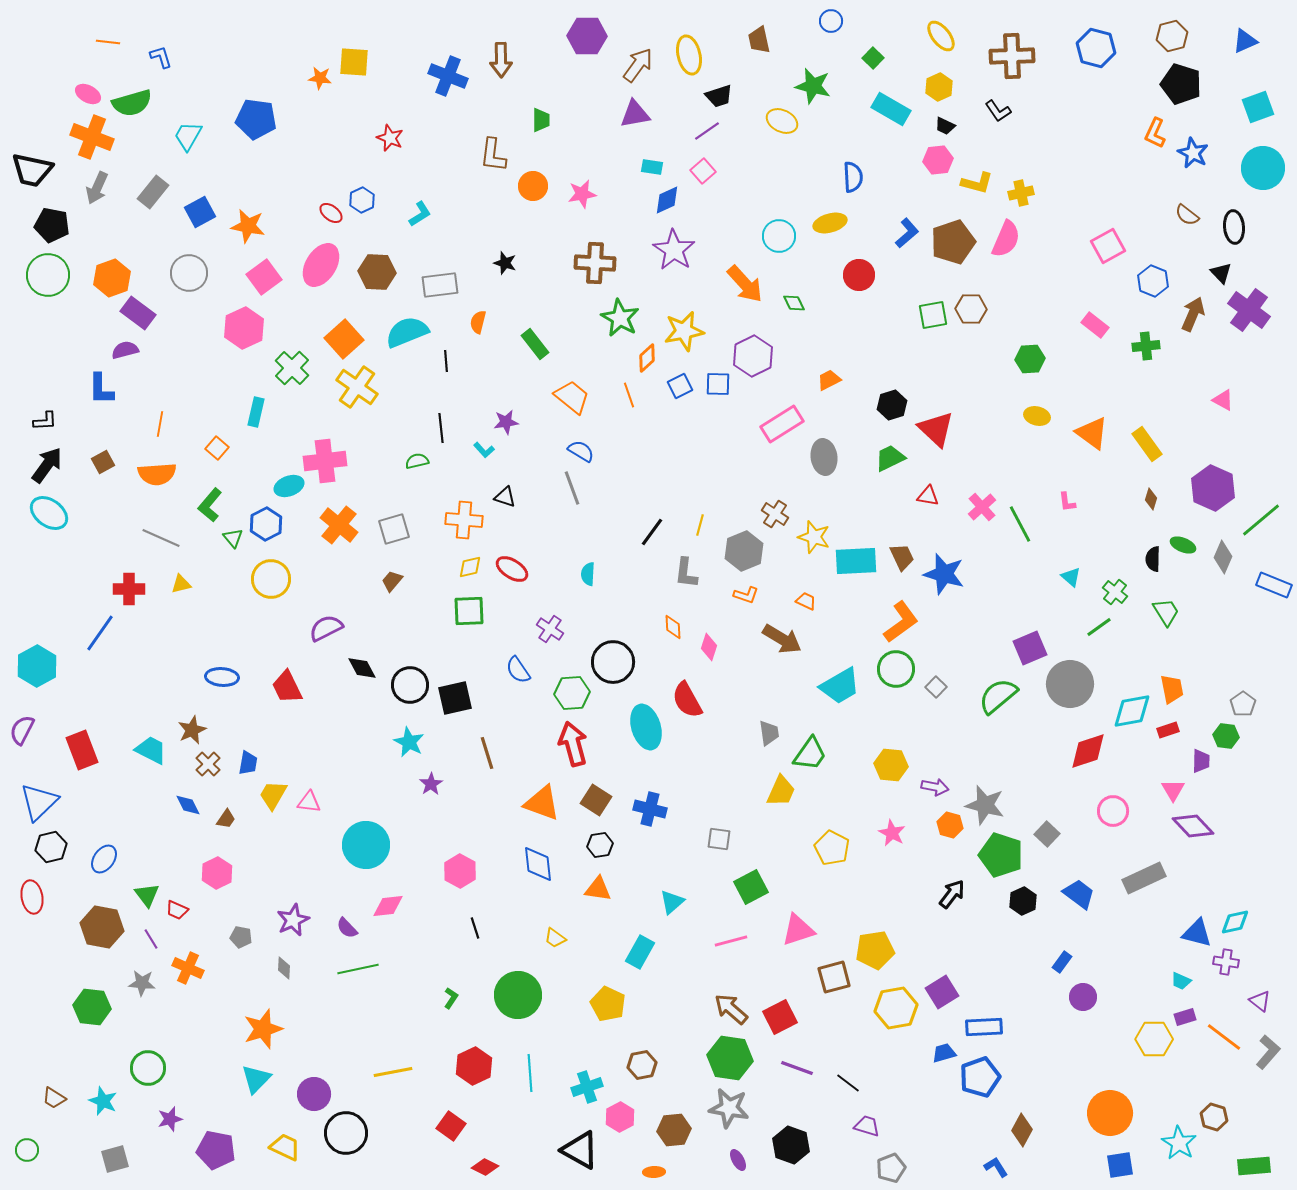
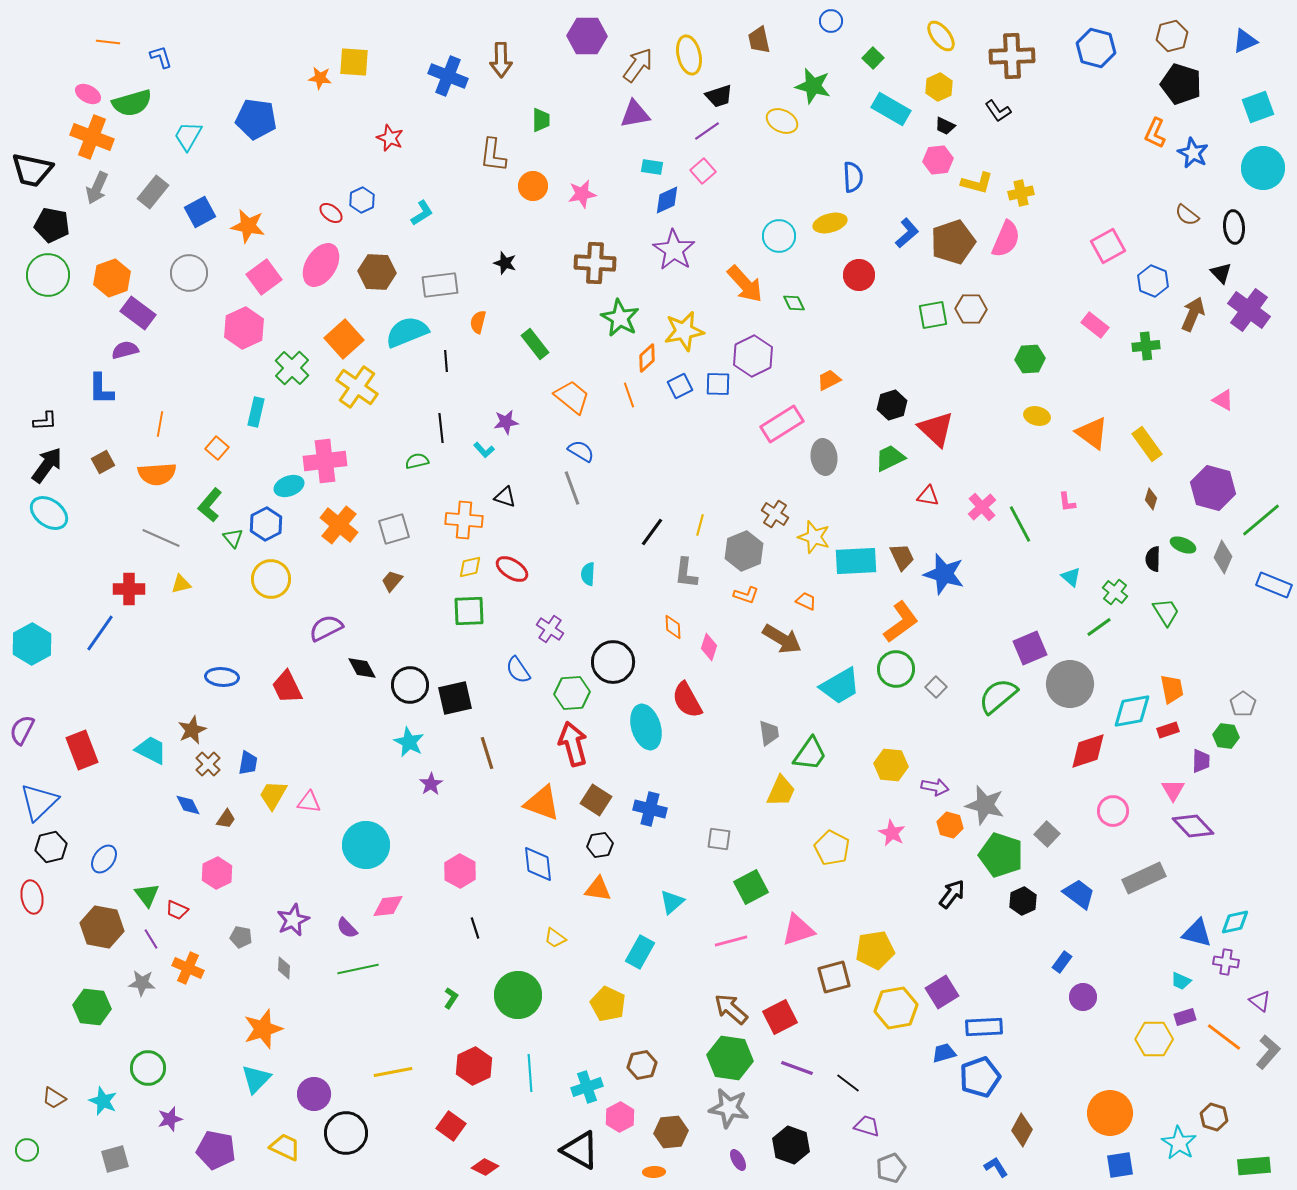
cyan L-shape at (420, 214): moved 2 px right, 1 px up
purple hexagon at (1213, 488): rotated 9 degrees counterclockwise
cyan hexagon at (37, 666): moved 5 px left, 22 px up
brown hexagon at (674, 1130): moved 3 px left, 2 px down
